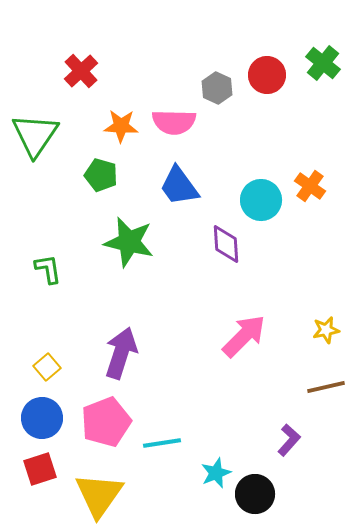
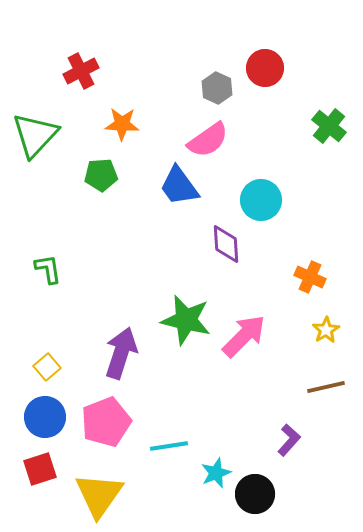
green cross: moved 6 px right, 63 px down
red cross: rotated 16 degrees clockwise
red circle: moved 2 px left, 7 px up
pink semicircle: moved 34 px right, 18 px down; rotated 36 degrees counterclockwise
orange star: moved 1 px right, 2 px up
green triangle: rotated 9 degrees clockwise
green pentagon: rotated 20 degrees counterclockwise
orange cross: moved 91 px down; rotated 12 degrees counterclockwise
green star: moved 57 px right, 78 px down
yellow star: rotated 20 degrees counterclockwise
blue circle: moved 3 px right, 1 px up
cyan line: moved 7 px right, 3 px down
